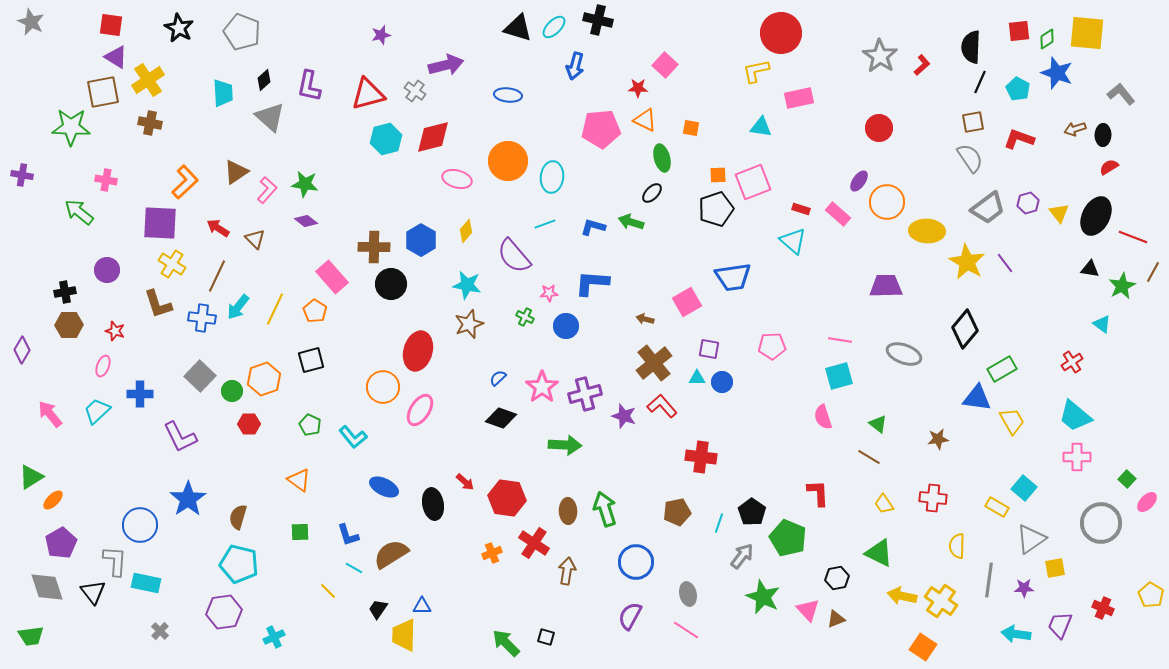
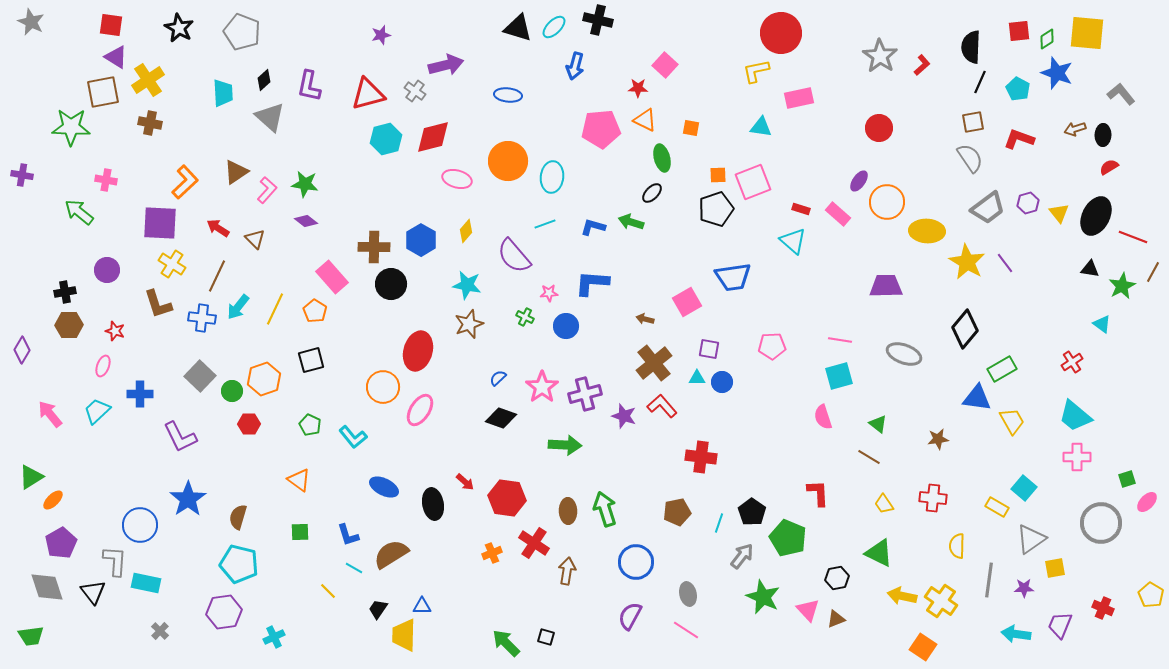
green square at (1127, 479): rotated 30 degrees clockwise
